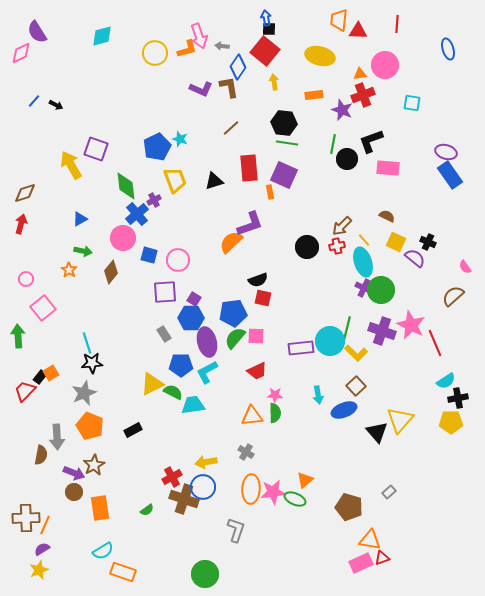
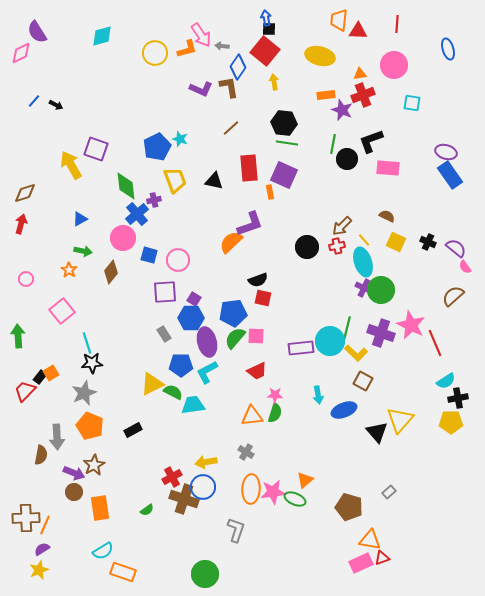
pink arrow at (199, 36): moved 2 px right, 1 px up; rotated 15 degrees counterclockwise
pink circle at (385, 65): moved 9 px right
orange rectangle at (314, 95): moved 12 px right
black triangle at (214, 181): rotated 30 degrees clockwise
purple cross at (154, 200): rotated 16 degrees clockwise
purple semicircle at (415, 258): moved 41 px right, 10 px up
pink square at (43, 308): moved 19 px right, 3 px down
purple cross at (382, 331): moved 1 px left, 2 px down
brown square at (356, 386): moved 7 px right, 5 px up; rotated 18 degrees counterclockwise
green semicircle at (275, 413): rotated 18 degrees clockwise
